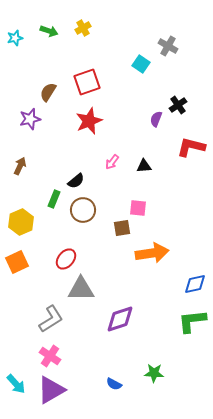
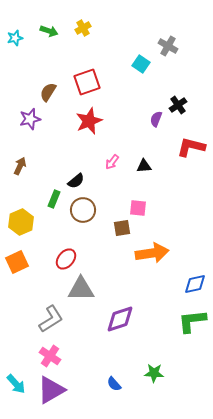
blue semicircle: rotated 21 degrees clockwise
